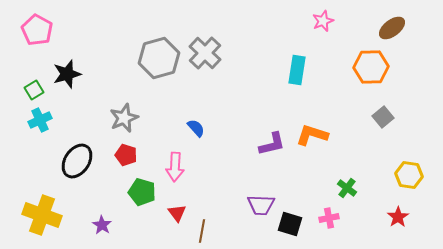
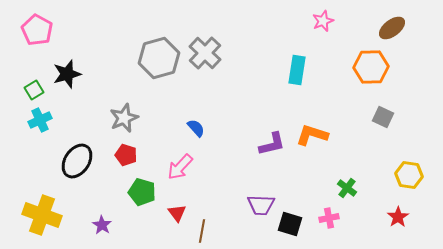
gray square: rotated 25 degrees counterclockwise
pink arrow: moved 5 px right; rotated 40 degrees clockwise
